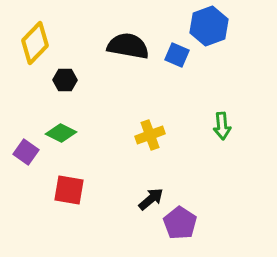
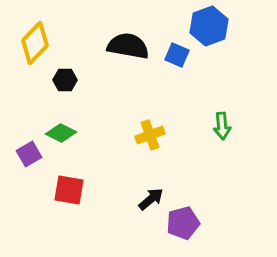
purple square: moved 3 px right, 2 px down; rotated 25 degrees clockwise
purple pentagon: moved 3 px right; rotated 24 degrees clockwise
